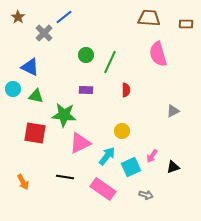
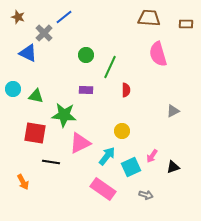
brown star: rotated 16 degrees counterclockwise
green line: moved 5 px down
blue triangle: moved 2 px left, 14 px up
black line: moved 14 px left, 15 px up
